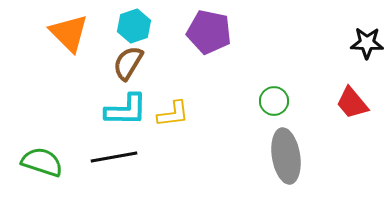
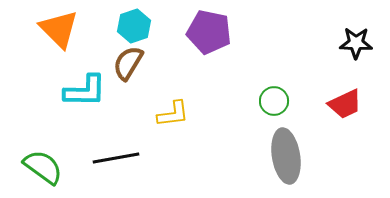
orange triangle: moved 10 px left, 4 px up
black star: moved 11 px left
red trapezoid: moved 7 px left, 1 px down; rotated 75 degrees counterclockwise
cyan L-shape: moved 41 px left, 19 px up
black line: moved 2 px right, 1 px down
green semicircle: moved 1 px right, 5 px down; rotated 18 degrees clockwise
